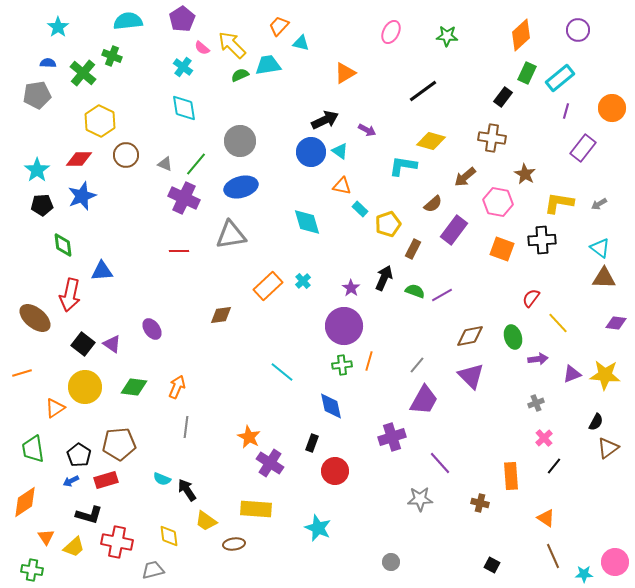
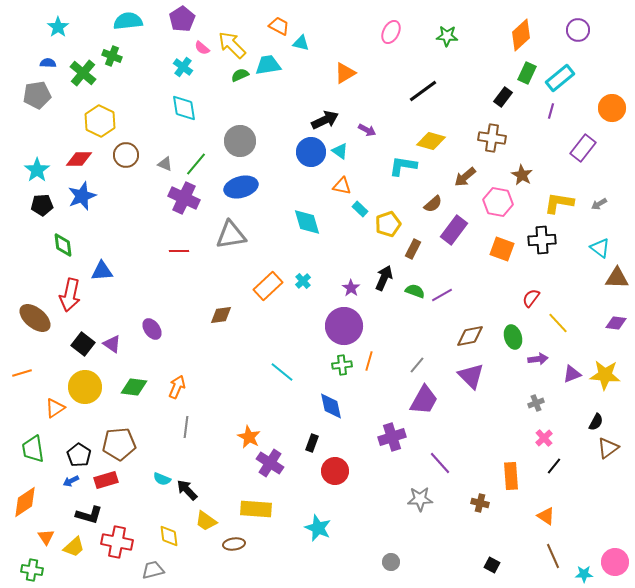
orange trapezoid at (279, 26): rotated 75 degrees clockwise
purple line at (566, 111): moved 15 px left
brown star at (525, 174): moved 3 px left, 1 px down
brown triangle at (604, 278): moved 13 px right
black arrow at (187, 490): rotated 10 degrees counterclockwise
orange triangle at (546, 518): moved 2 px up
